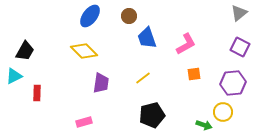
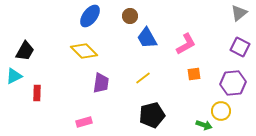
brown circle: moved 1 px right
blue trapezoid: rotated 10 degrees counterclockwise
yellow circle: moved 2 px left, 1 px up
